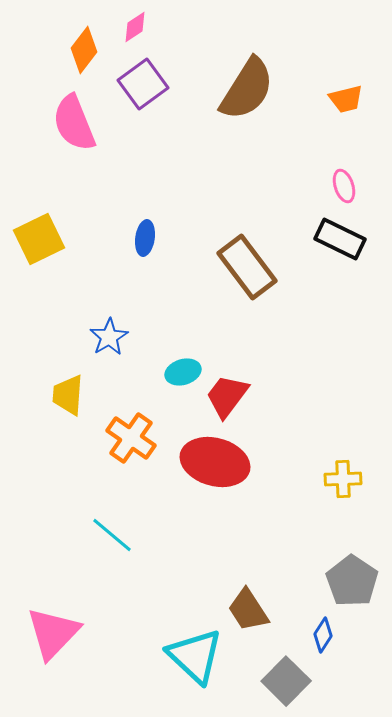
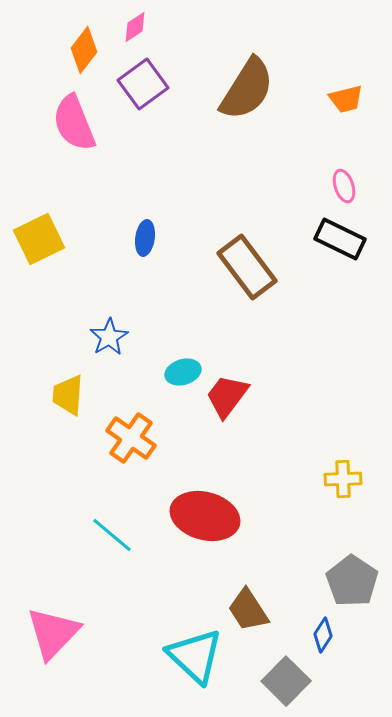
red ellipse: moved 10 px left, 54 px down
